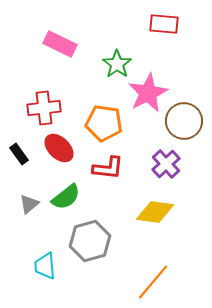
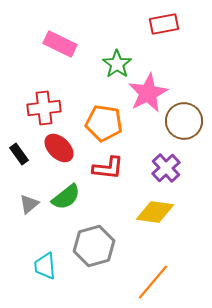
red rectangle: rotated 16 degrees counterclockwise
purple cross: moved 4 px down
gray hexagon: moved 4 px right, 5 px down
